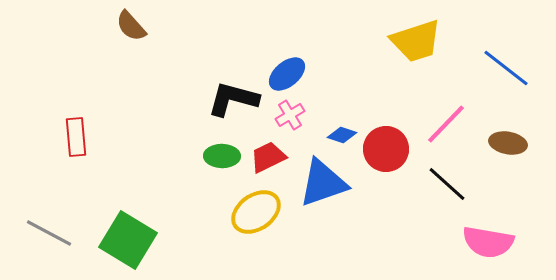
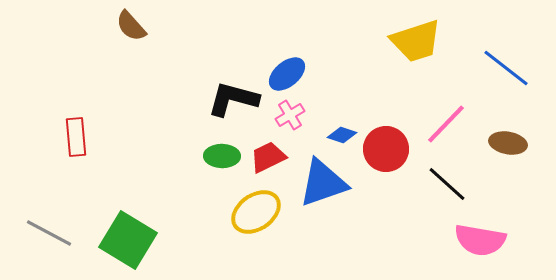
pink semicircle: moved 8 px left, 2 px up
